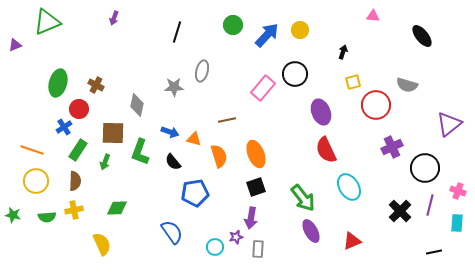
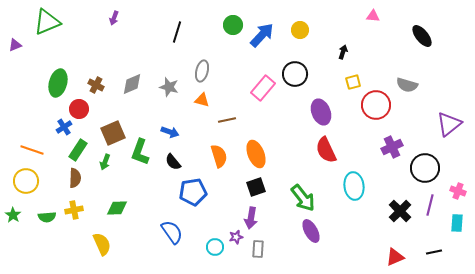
blue arrow at (267, 35): moved 5 px left
gray star at (174, 87): moved 5 px left; rotated 18 degrees clockwise
gray diamond at (137, 105): moved 5 px left, 21 px up; rotated 55 degrees clockwise
brown square at (113, 133): rotated 25 degrees counterclockwise
orange triangle at (194, 139): moved 8 px right, 39 px up
yellow circle at (36, 181): moved 10 px left
brown semicircle at (75, 181): moved 3 px up
cyan ellipse at (349, 187): moved 5 px right, 1 px up; rotated 24 degrees clockwise
blue pentagon at (195, 193): moved 2 px left, 1 px up
green star at (13, 215): rotated 21 degrees clockwise
red triangle at (352, 241): moved 43 px right, 16 px down
